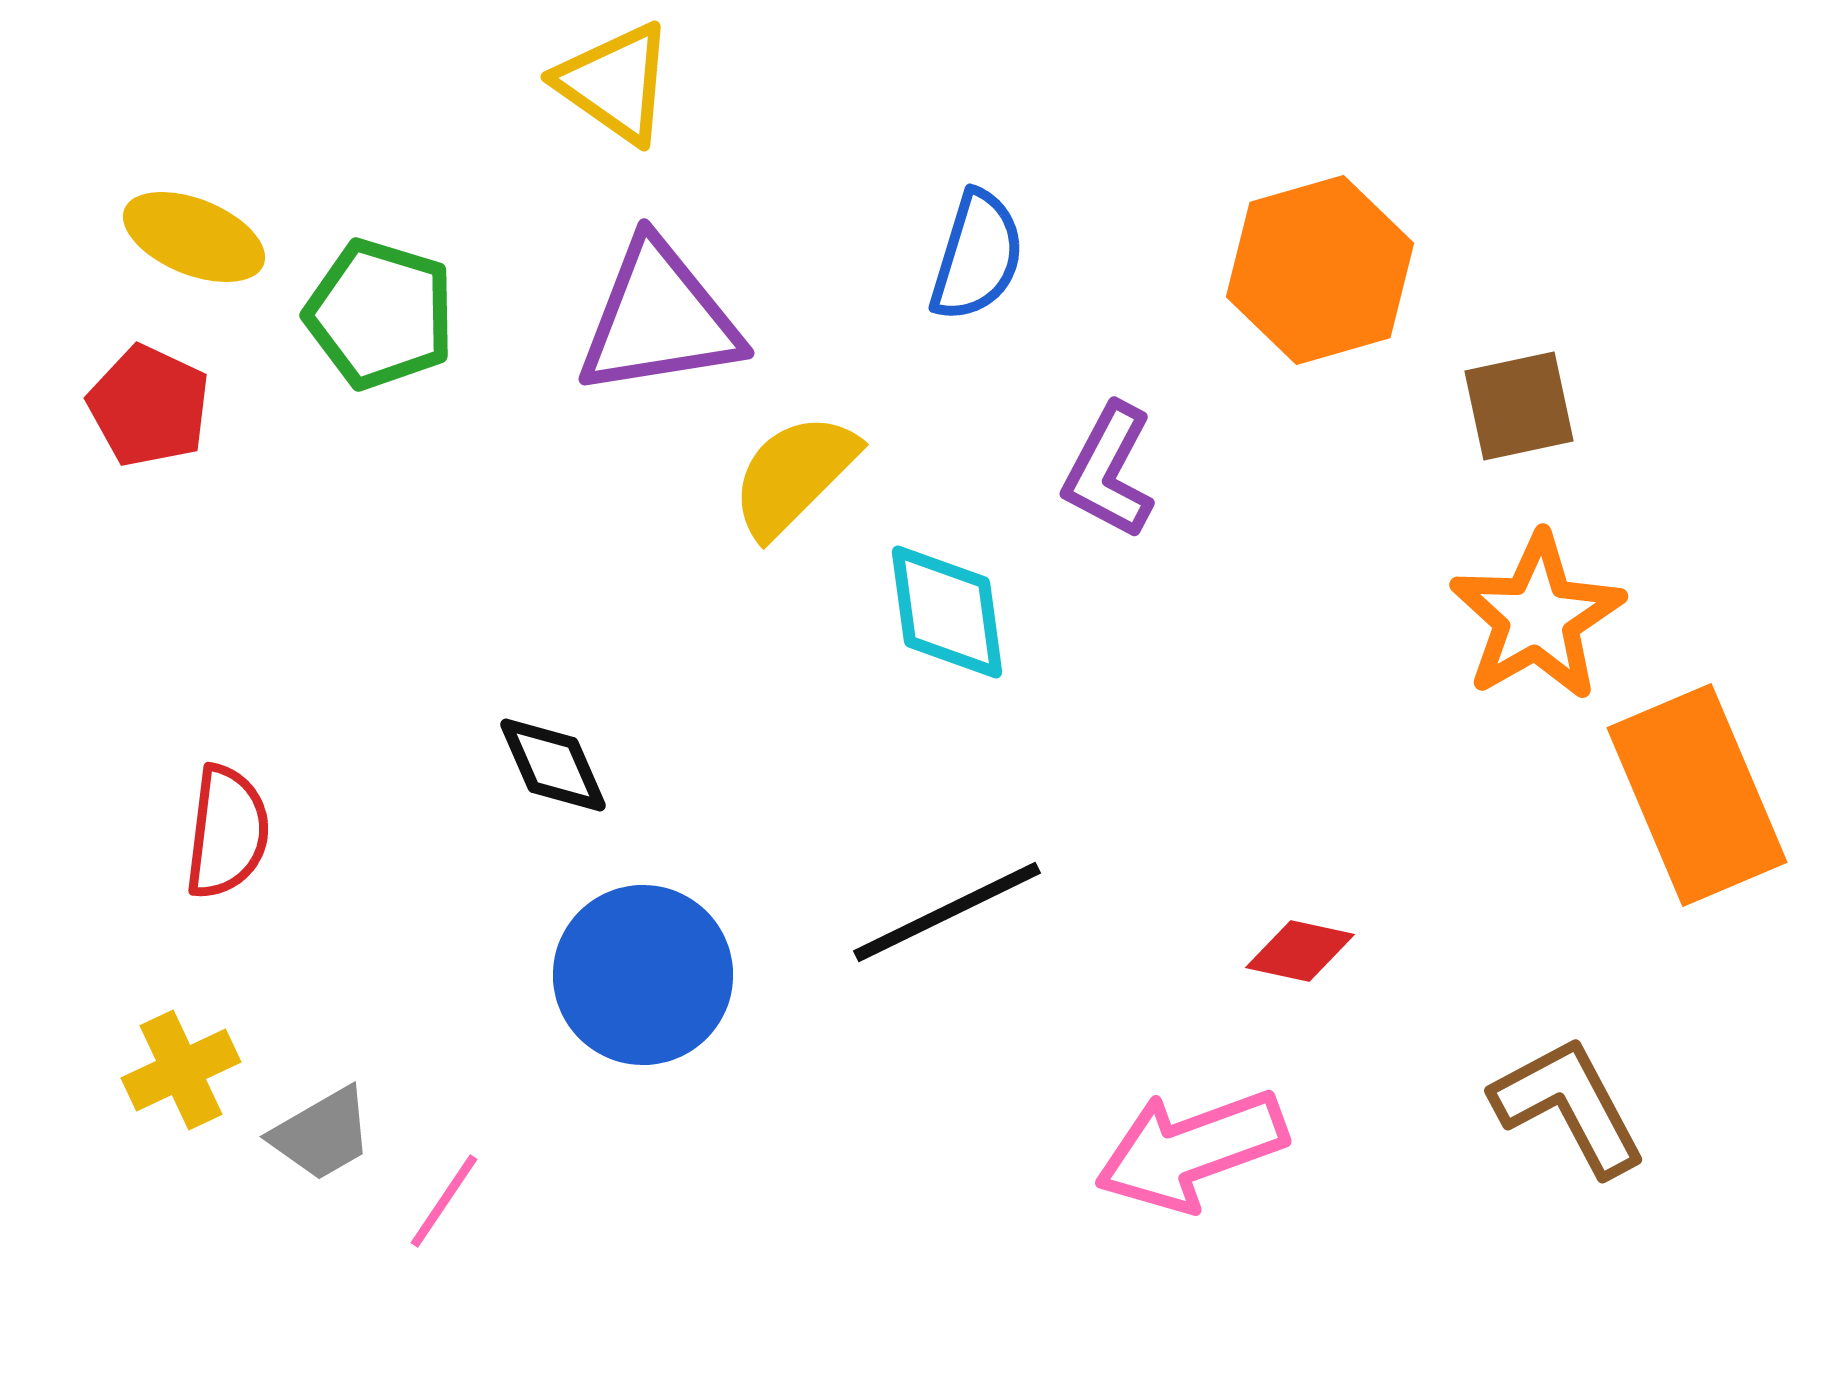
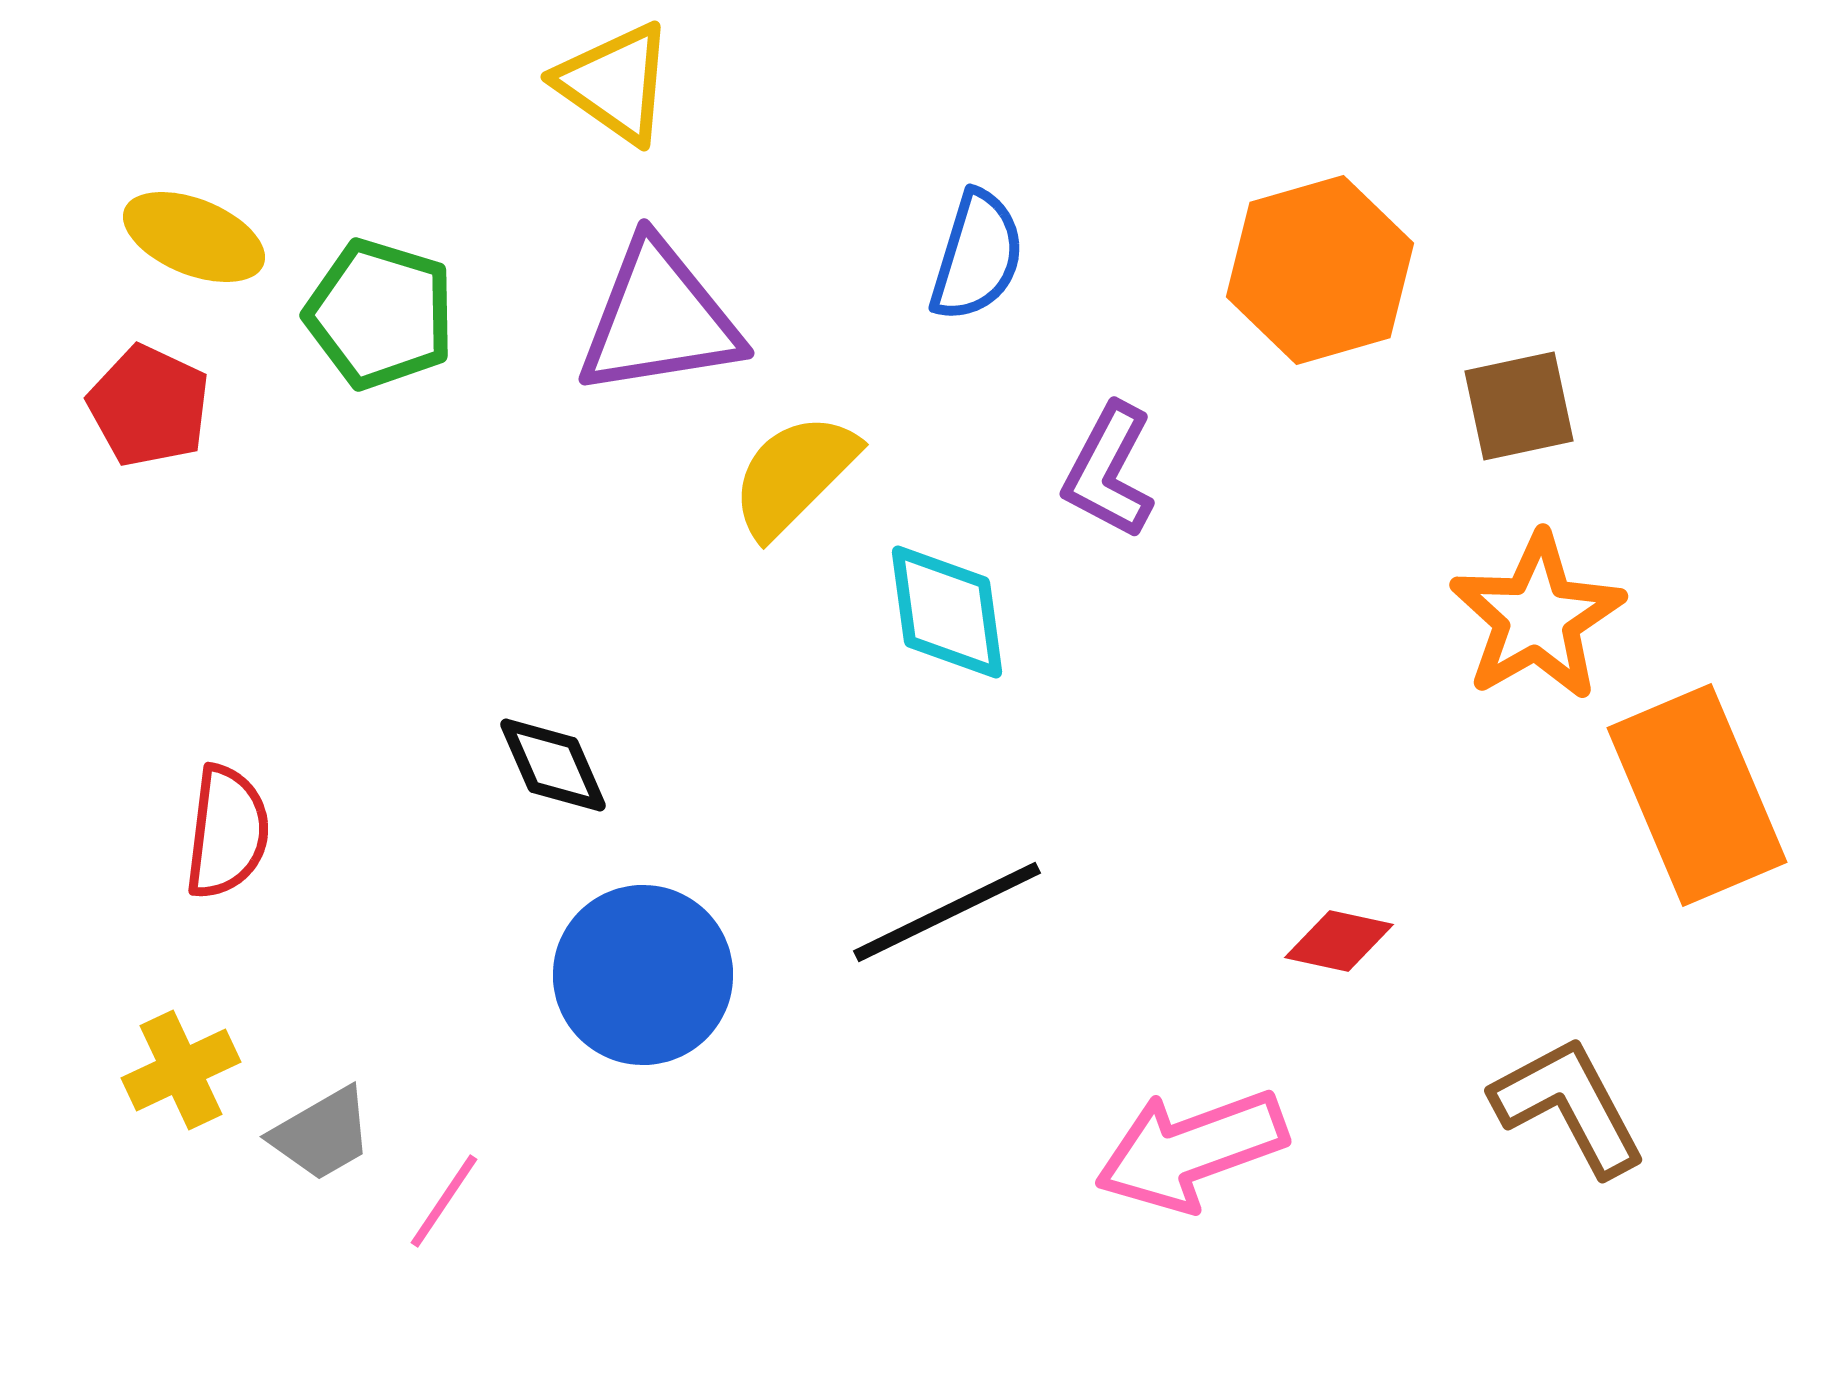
red diamond: moved 39 px right, 10 px up
